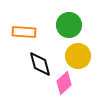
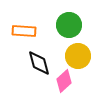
orange rectangle: moved 1 px up
black diamond: moved 1 px left, 1 px up
pink diamond: moved 2 px up
